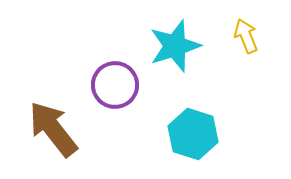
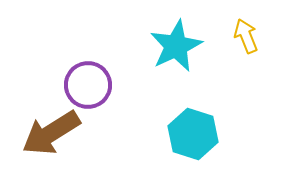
cyan star: moved 1 px right; rotated 8 degrees counterclockwise
purple circle: moved 27 px left
brown arrow: moved 2 px left, 4 px down; rotated 84 degrees counterclockwise
